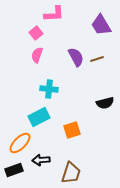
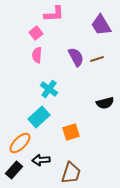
pink semicircle: rotated 14 degrees counterclockwise
cyan cross: rotated 30 degrees clockwise
cyan rectangle: rotated 15 degrees counterclockwise
orange square: moved 1 px left, 2 px down
black rectangle: rotated 30 degrees counterclockwise
